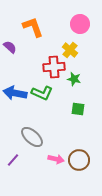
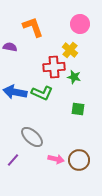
purple semicircle: rotated 32 degrees counterclockwise
green star: moved 2 px up
blue arrow: moved 1 px up
